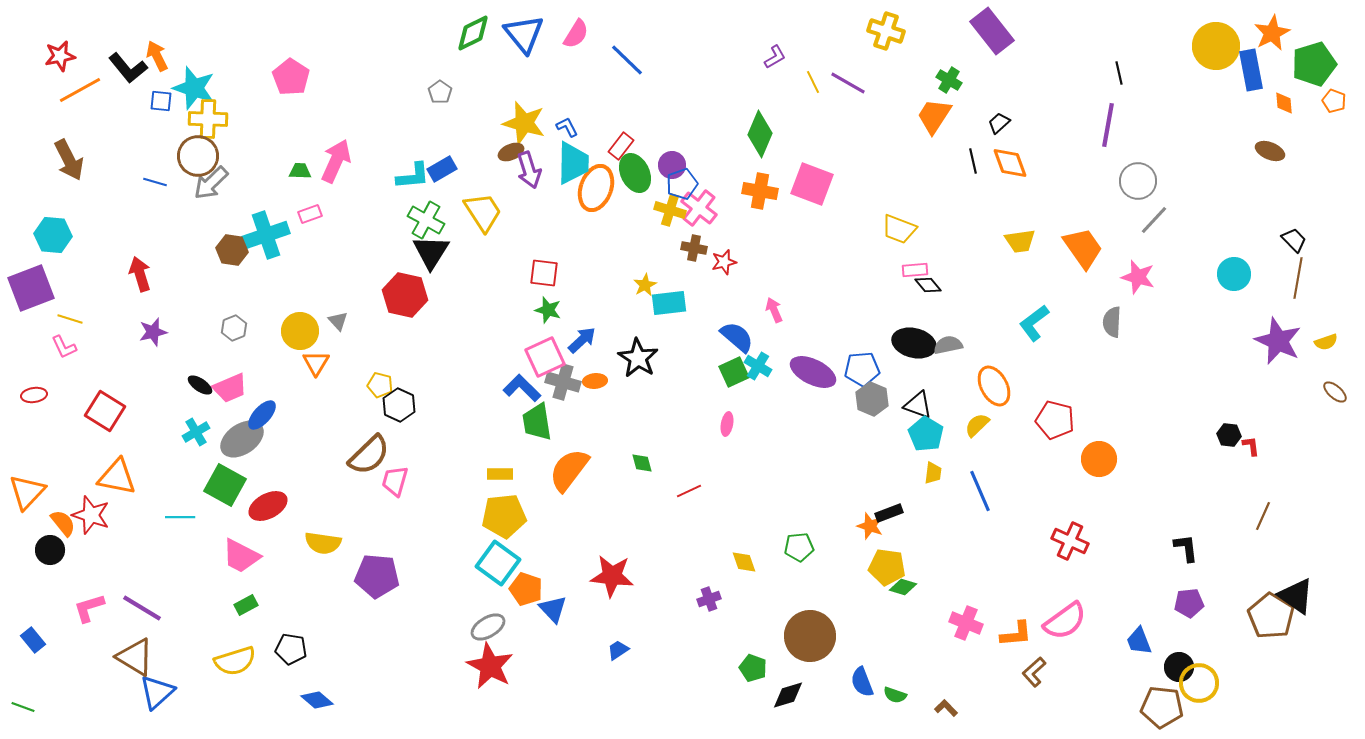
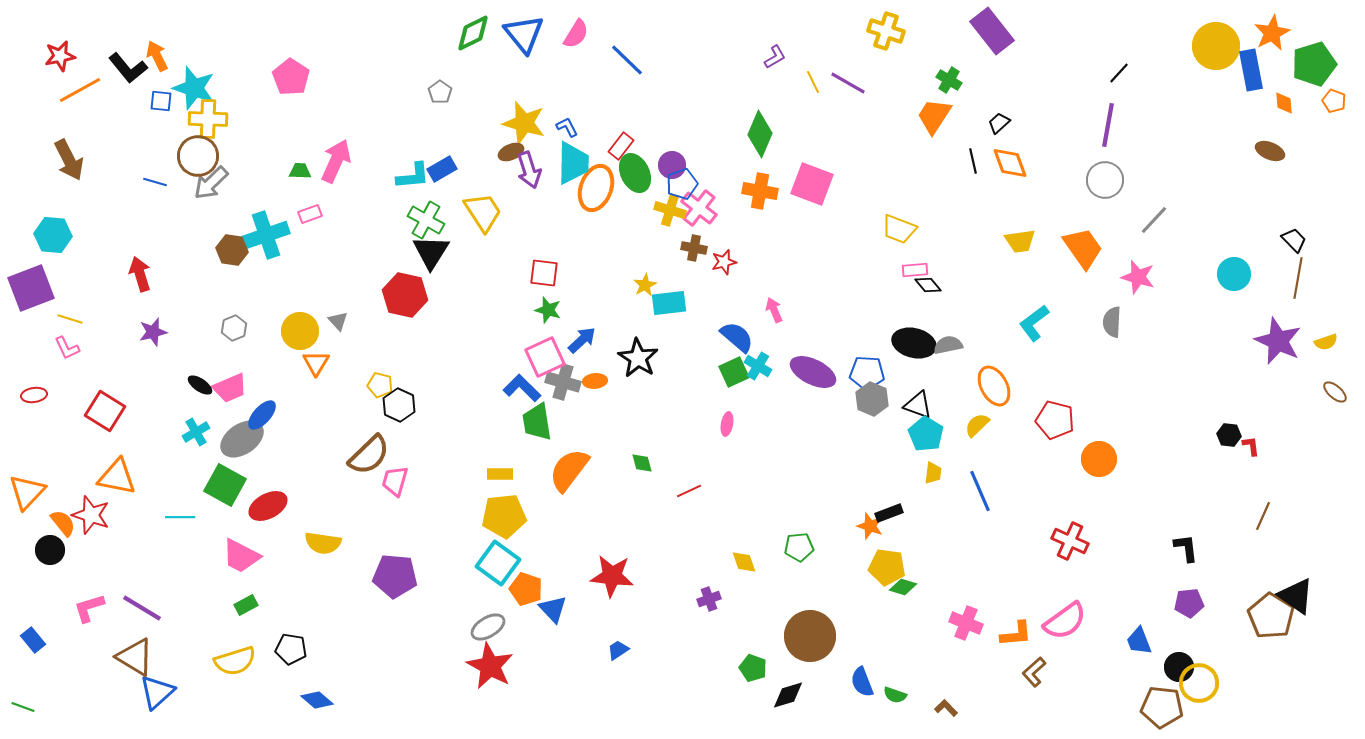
black line at (1119, 73): rotated 55 degrees clockwise
gray circle at (1138, 181): moved 33 px left, 1 px up
pink L-shape at (64, 347): moved 3 px right, 1 px down
blue pentagon at (862, 369): moved 5 px right, 4 px down; rotated 8 degrees clockwise
purple pentagon at (377, 576): moved 18 px right
